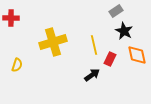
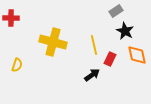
black star: moved 1 px right
yellow cross: rotated 32 degrees clockwise
